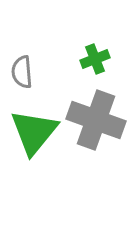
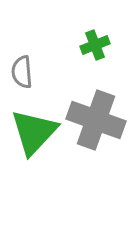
green cross: moved 14 px up
green triangle: rotated 4 degrees clockwise
